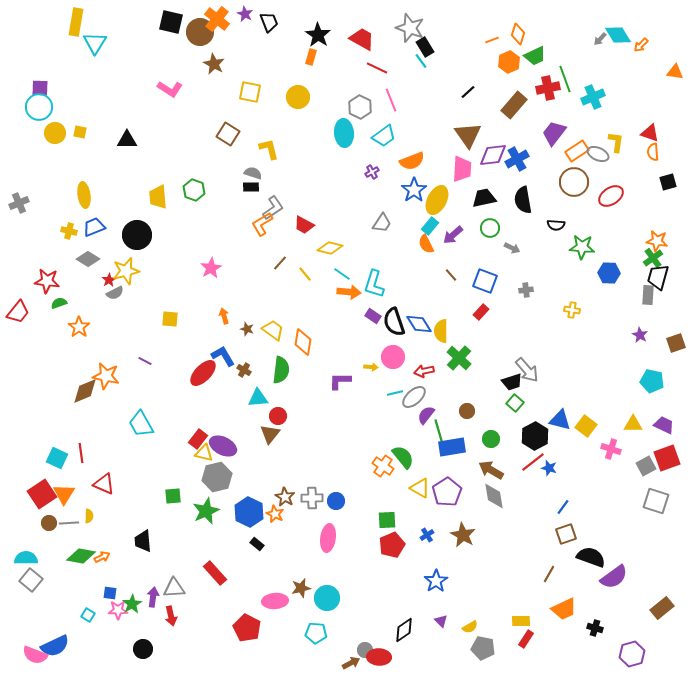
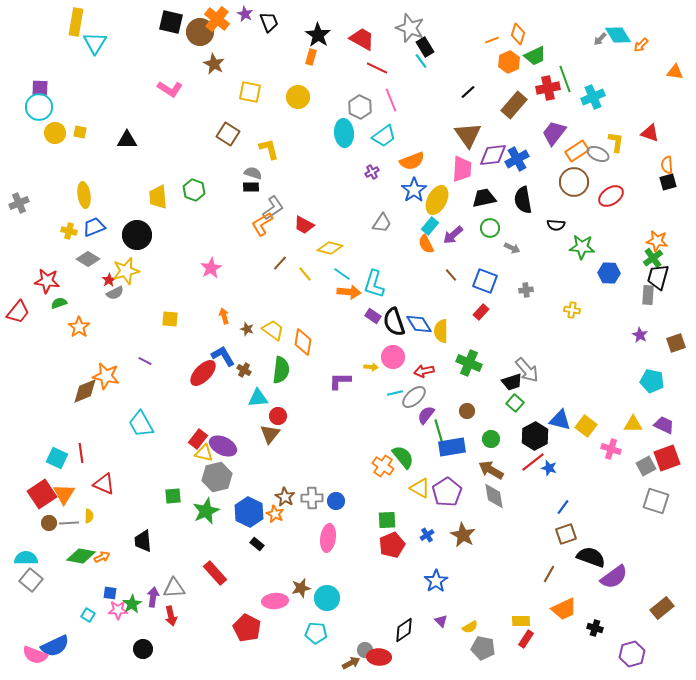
orange semicircle at (653, 152): moved 14 px right, 13 px down
green cross at (459, 358): moved 10 px right, 5 px down; rotated 20 degrees counterclockwise
